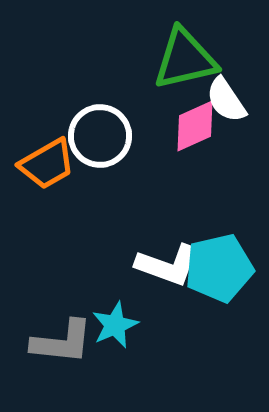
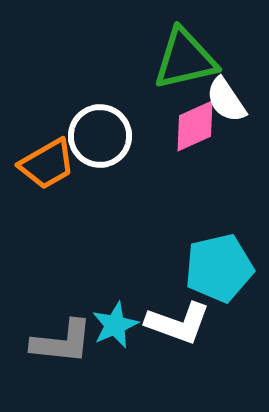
white L-shape: moved 10 px right, 58 px down
